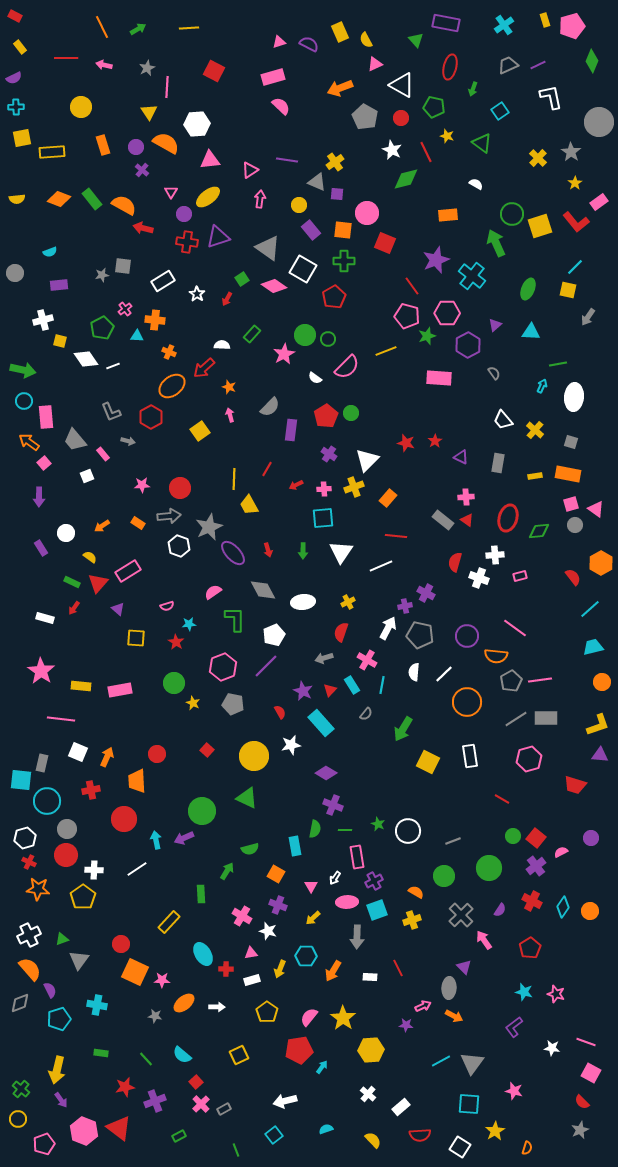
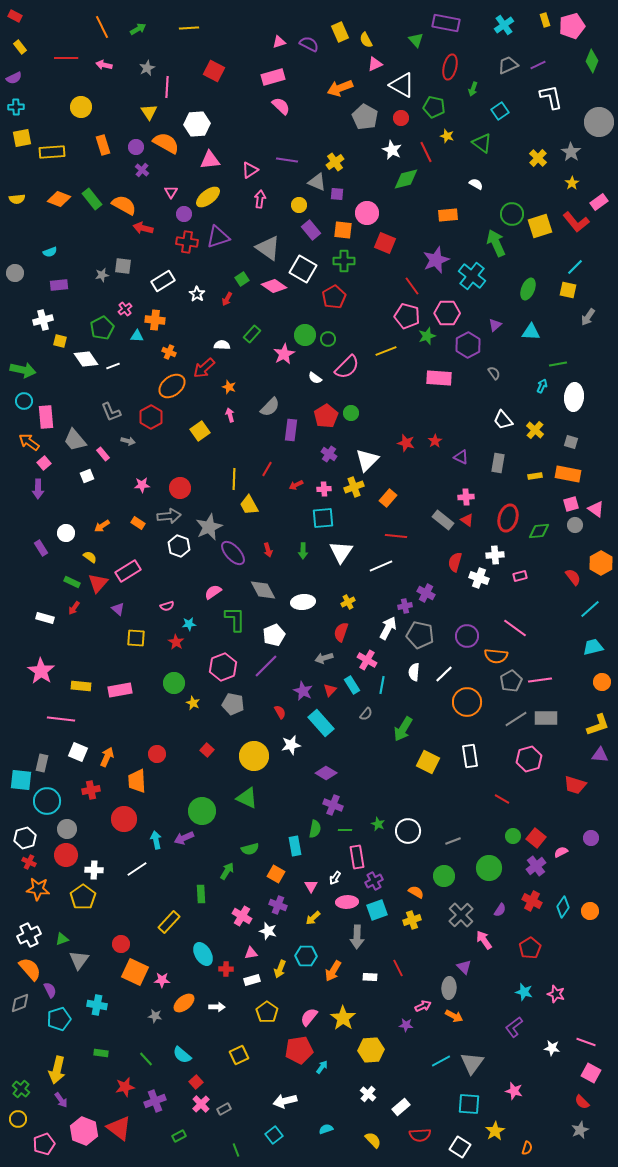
yellow star at (575, 183): moved 3 px left
purple arrow at (39, 497): moved 1 px left, 8 px up
